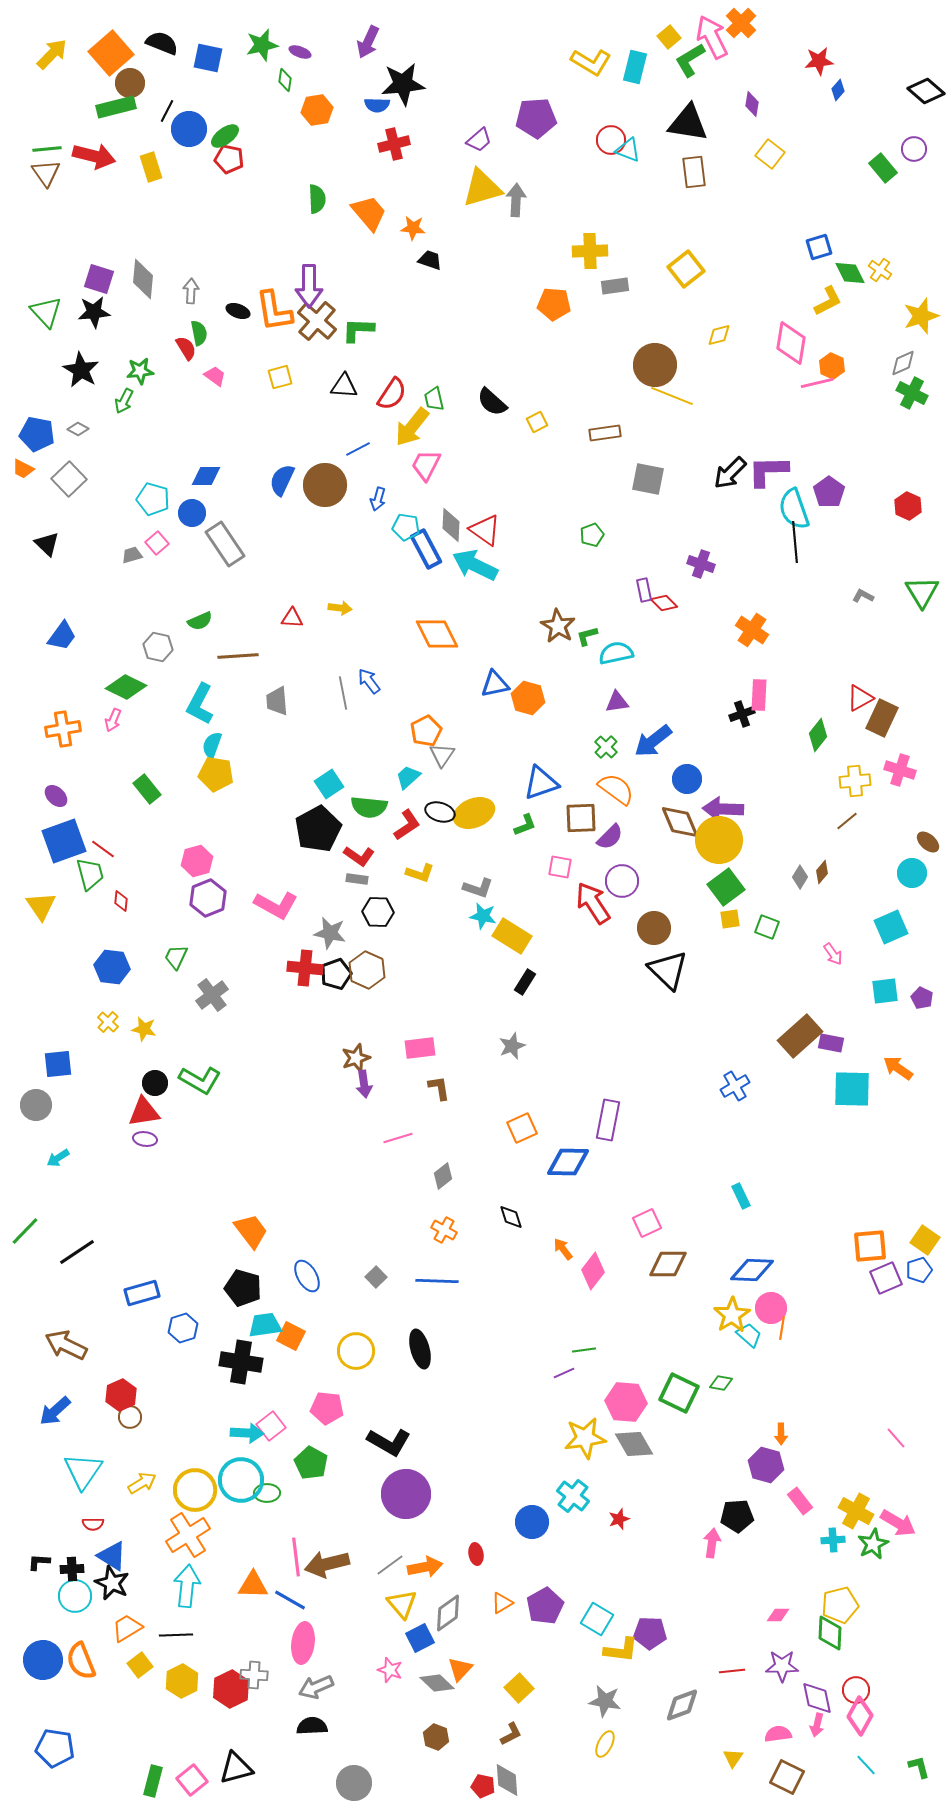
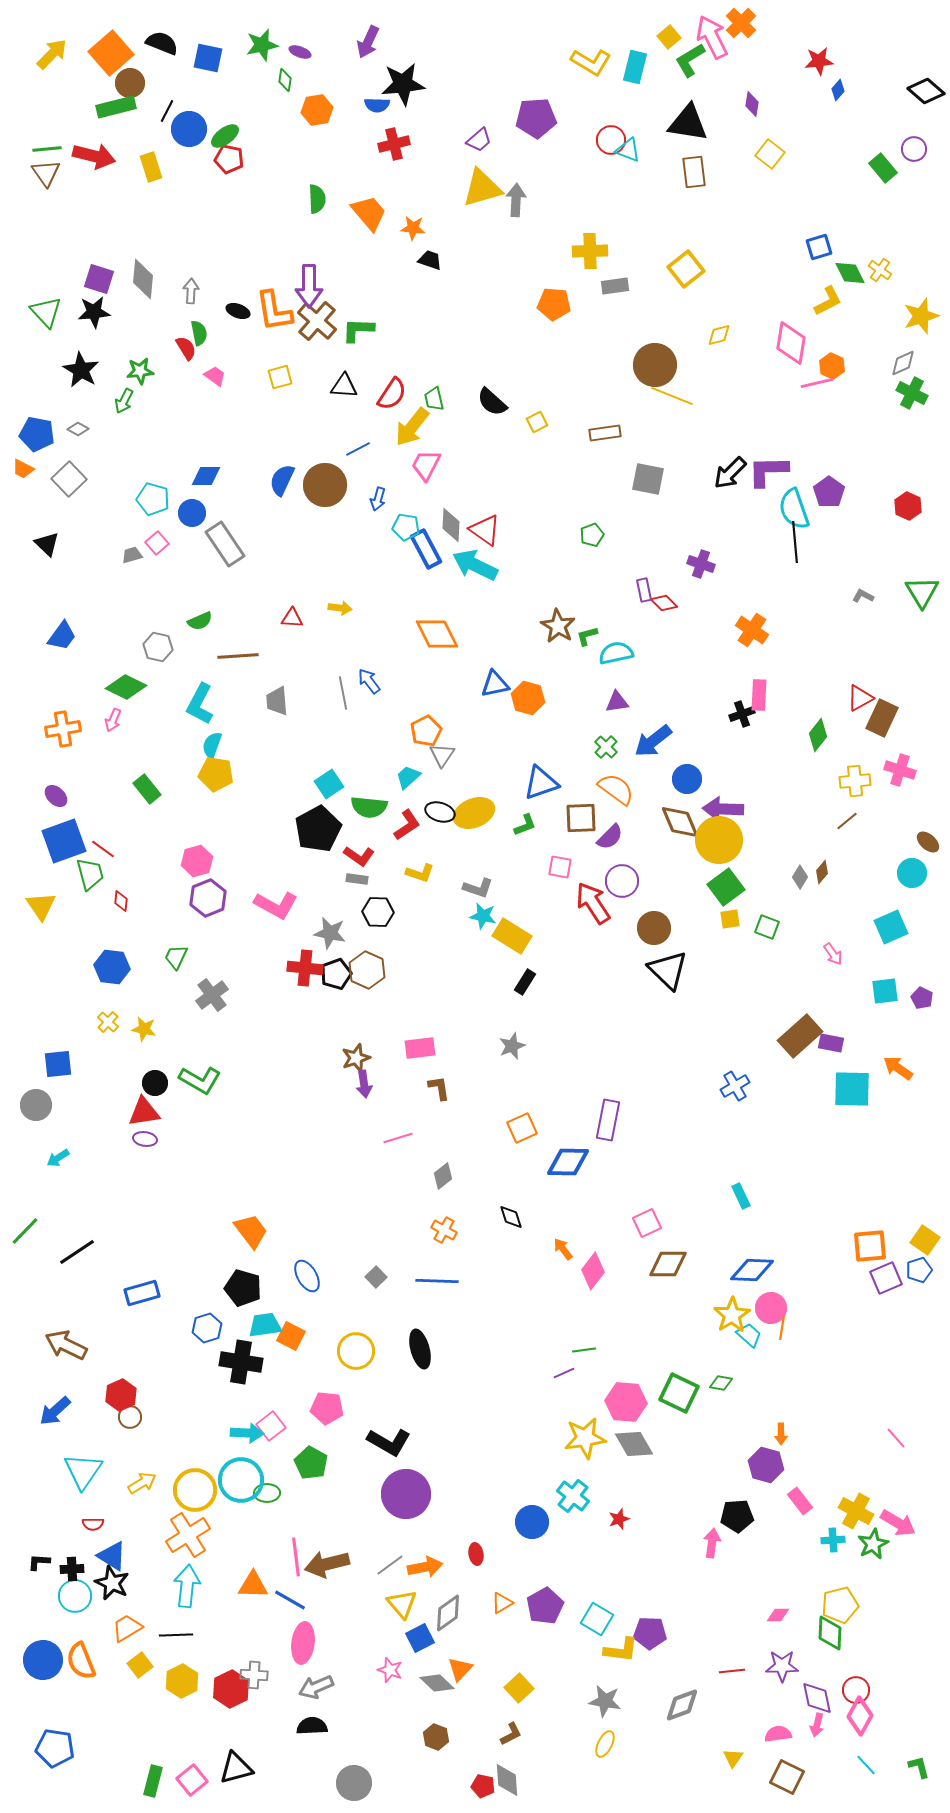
blue hexagon at (183, 1328): moved 24 px right
